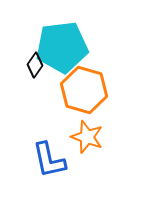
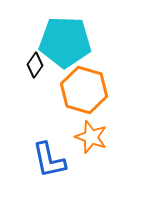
cyan pentagon: moved 3 px right, 5 px up; rotated 9 degrees clockwise
orange star: moved 4 px right
